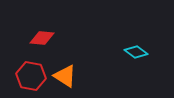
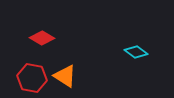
red diamond: rotated 25 degrees clockwise
red hexagon: moved 1 px right, 2 px down
